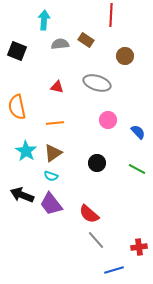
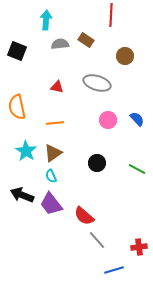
cyan arrow: moved 2 px right
blue semicircle: moved 1 px left, 13 px up
cyan semicircle: rotated 48 degrees clockwise
red semicircle: moved 5 px left, 2 px down
gray line: moved 1 px right
